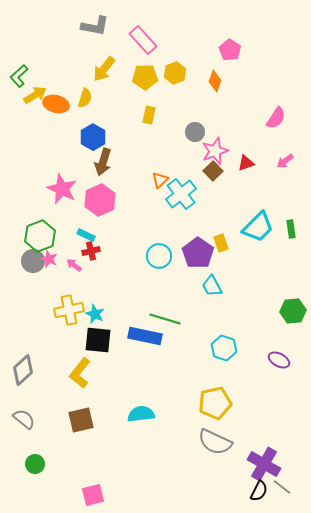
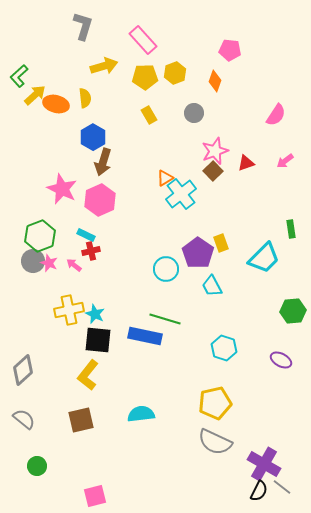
gray L-shape at (95, 26): moved 12 px left; rotated 84 degrees counterclockwise
pink pentagon at (230, 50): rotated 25 degrees counterclockwise
yellow arrow at (104, 69): moved 3 px up; rotated 144 degrees counterclockwise
yellow arrow at (35, 95): rotated 10 degrees counterclockwise
yellow semicircle at (85, 98): rotated 24 degrees counterclockwise
yellow rectangle at (149, 115): rotated 42 degrees counterclockwise
pink semicircle at (276, 118): moved 3 px up
gray circle at (195, 132): moved 1 px left, 19 px up
orange triangle at (160, 180): moved 5 px right, 2 px up; rotated 12 degrees clockwise
cyan trapezoid at (258, 227): moved 6 px right, 31 px down
cyan circle at (159, 256): moved 7 px right, 13 px down
pink star at (49, 259): moved 4 px down
purple ellipse at (279, 360): moved 2 px right
yellow L-shape at (80, 373): moved 8 px right, 2 px down
green circle at (35, 464): moved 2 px right, 2 px down
pink square at (93, 495): moved 2 px right, 1 px down
